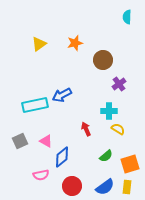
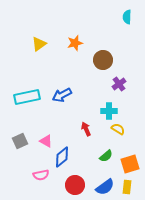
cyan rectangle: moved 8 px left, 8 px up
red circle: moved 3 px right, 1 px up
